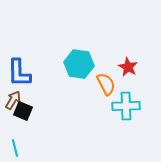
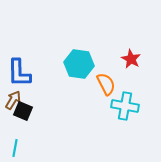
red star: moved 3 px right, 8 px up
cyan cross: moved 1 px left; rotated 12 degrees clockwise
cyan line: rotated 24 degrees clockwise
